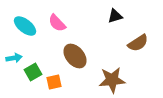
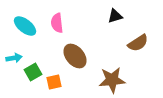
pink semicircle: rotated 36 degrees clockwise
